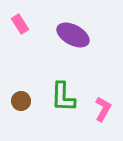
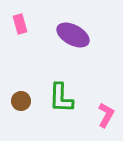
pink rectangle: rotated 18 degrees clockwise
green L-shape: moved 2 px left, 1 px down
pink L-shape: moved 3 px right, 6 px down
